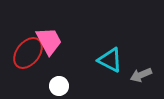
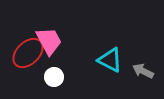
red ellipse: rotated 8 degrees clockwise
gray arrow: moved 2 px right, 4 px up; rotated 50 degrees clockwise
white circle: moved 5 px left, 9 px up
